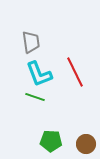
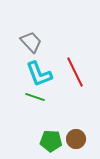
gray trapezoid: rotated 35 degrees counterclockwise
brown circle: moved 10 px left, 5 px up
